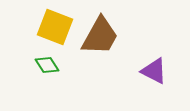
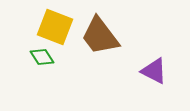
brown trapezoid: rotated 114 degrees clockwise
green diamond: moved 5 px left, 8 px up
